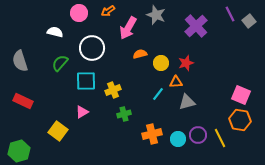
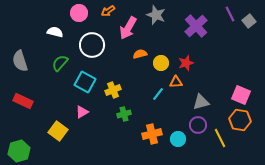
white circle: moved 3 px up
cyan square: moved 1 px left, 1 px down; rotated 30 degrees clockwise
gray triangle: moved 14 px right
purple circle: moved 10 px up
